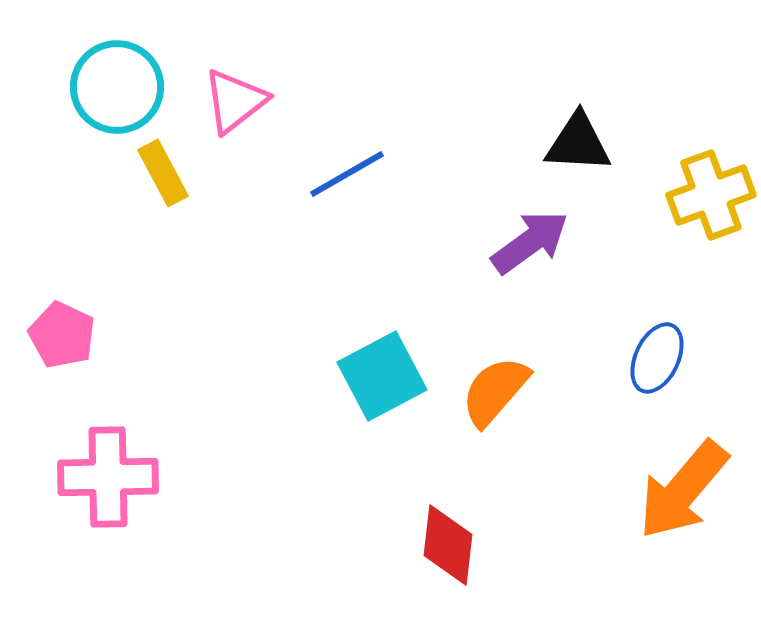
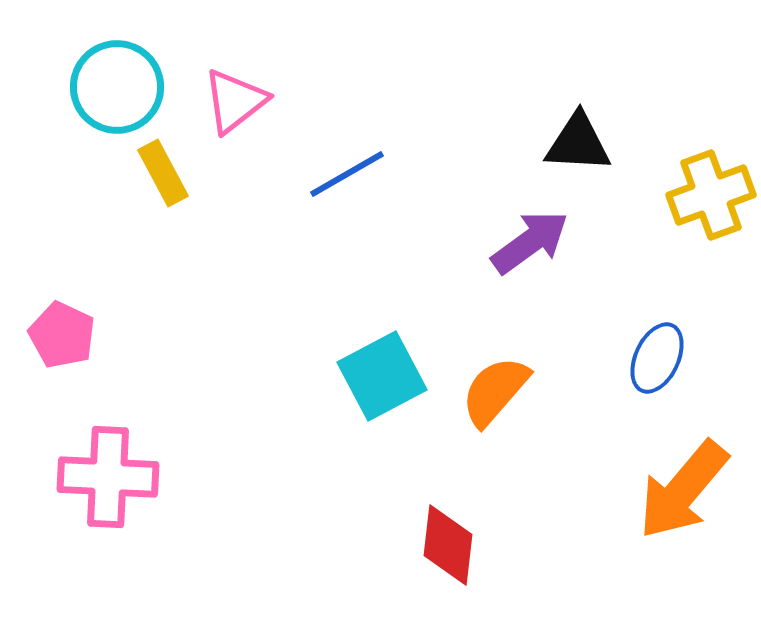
pink cross: rotated 4 degrees clockwise
